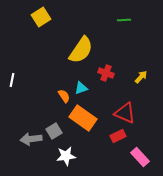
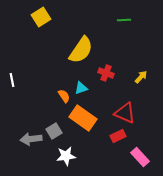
white line: rotated 24 degrees counterclockwise
